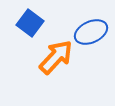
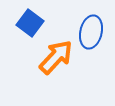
blue ellipse: rotated 52 degrees counterclockwise
